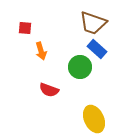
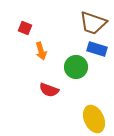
red square: rotated 16 degrees clockwise
blue rectangle: rotated 24 degrees counterclockwise
green circle: moved 4 px left
